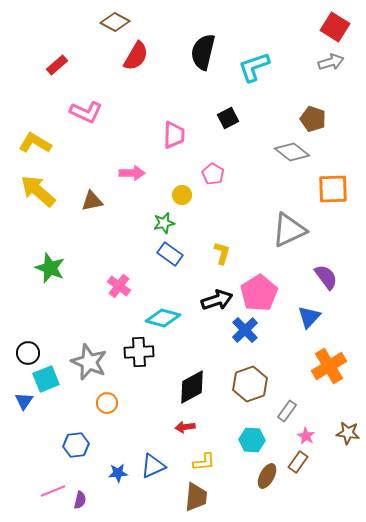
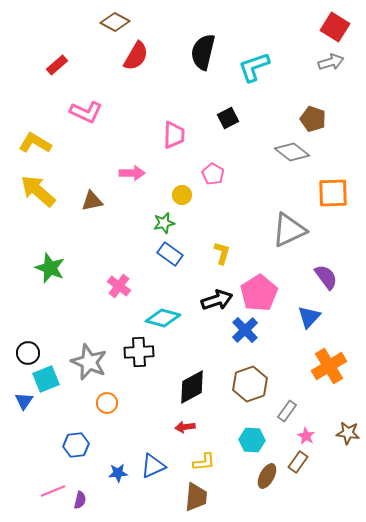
orange square at (333, 189): moved 4 px down
